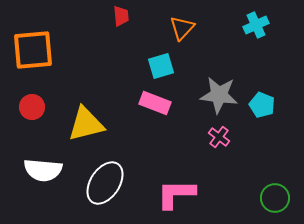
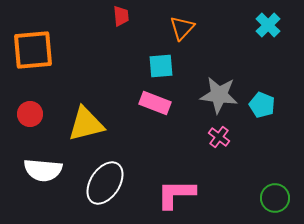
cyan cross: moved 12 px right; rotated 20 degrees counterclockwise
cyan square: rotated 12 degrees clockwise
red circle: moved 2 px left, 7 px down
